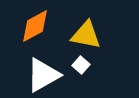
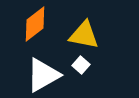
orange diamond: moved 2 px up; rotated 9 degrees counterclockwise
yellow triangle: moved 2 px left
